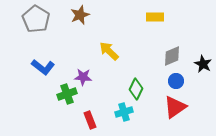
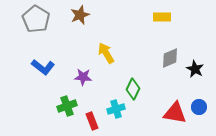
yellow rectangle: moved 7 px right
yellow arrow: moved 3 px left, 2 px down; rotated 15 degrees clockwise
gray diamond: moved 2 px left, 2 px down
black star: moved 8 px left, 5 px down
blue circle: moved 23 px right, 26 px down
green diamond: moved 3 px left
green cross: moved 12 px down
red triangle: moved 6 px down; rotated 45 degrees clockwise
cyan cross: moved 8 px left, 3 px up
red rectangle: moved 2 px right, 1 px down
